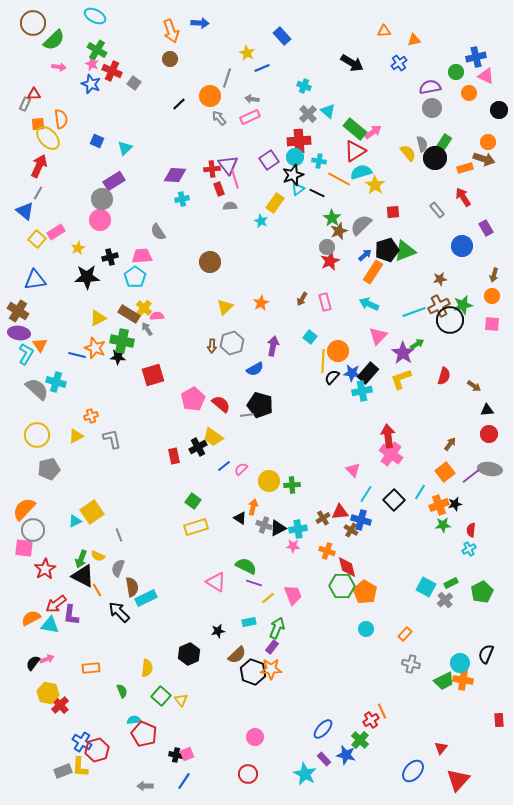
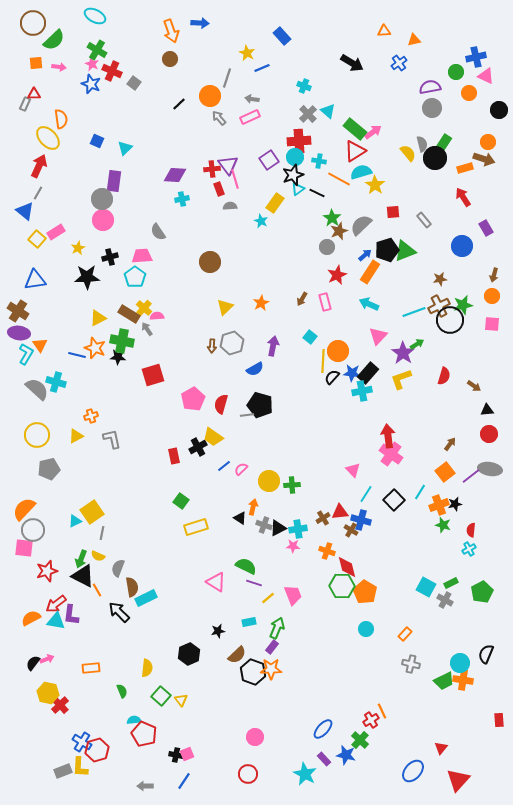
orange square at (38, 124): moved 2 px left, 61 px up
purple rectangle at (114, 181): rotated 50 degrees counterclockwise
gray rectangle at (437, 210): moved 13 px left, 10 px down
pink circle at (100, 220): moved 3 px right
red star at (330, 261): moved 7 px right, 14 px down
orange rectangle at (373, 272): moved 3 px left
red semicircle at (221, 404): rotated 114 degrees counterclockwise
green square at (193, 501): moved 12 px left
green star at (443, 525): rotated 21 degrees clockwise
gray line at (119, 535): moved 17 px left, 2 px up; rotated 32 degrees clockwise
red star at (45, 569): moved 2 px right, 2 px down; rotated 15 degrees clockwise
gray cross at (445, 600): rotated 21 degrees counterclockwise
cyan triangle at (50, 625): moved 6 px right, 4 px up
